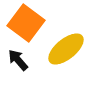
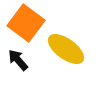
yellow ellipse: rotated 75 degrees clockwise
